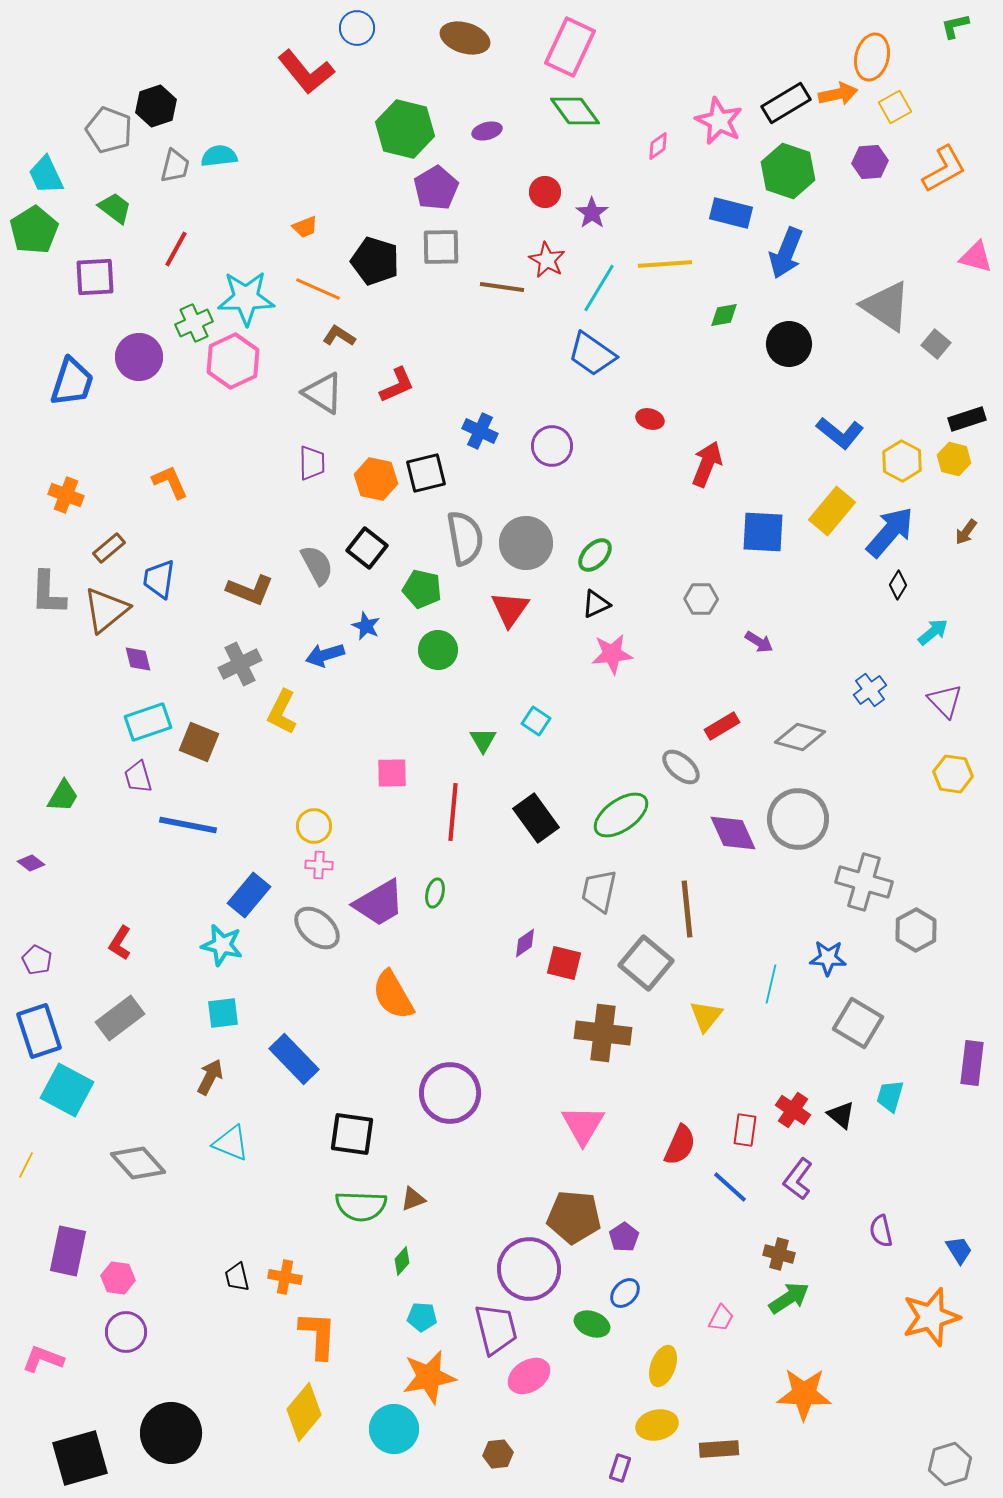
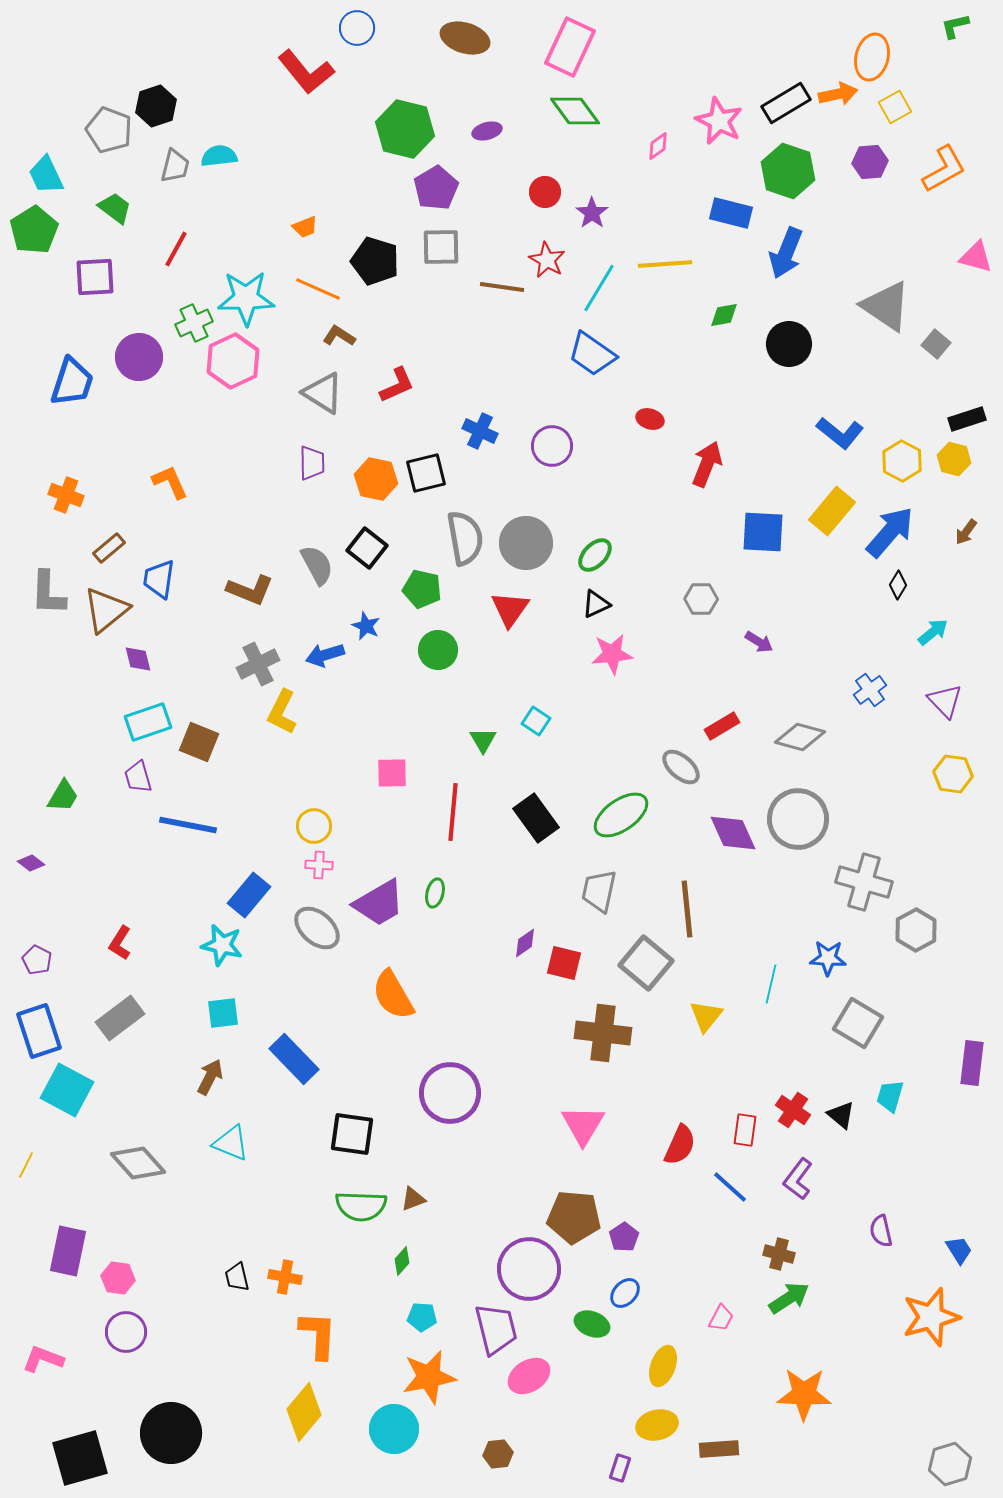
gray cross at (240, 664): moved 18 px right
